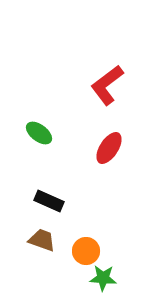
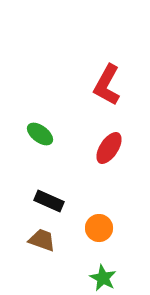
red L-shape: rotated 24 degrees counterclockwise
green ellipse: moved 1 px right, 1 px down
orange circle: moved 13 px right, 23 px up
green star: rotated 24 degrees clockwise
